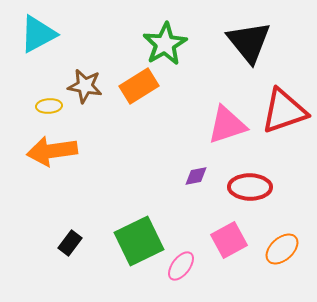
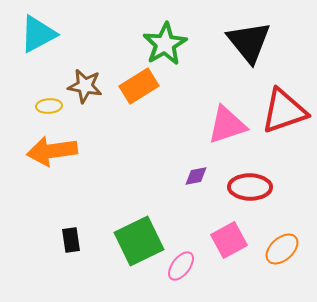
black rectangle: moved 1 px right, 3 px up; rotated 45 degrees counterclockwise
